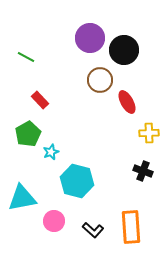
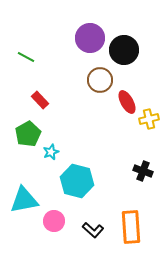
yellow cross: moved 14 px up; rotated 12 degrees counterclockwise
cyan triangle: moved 2 px right, 2 px down
